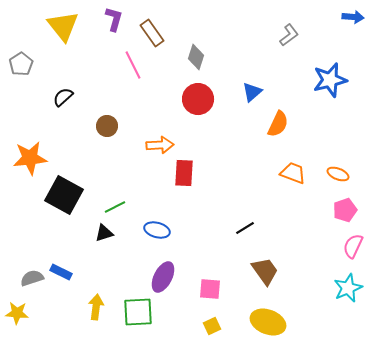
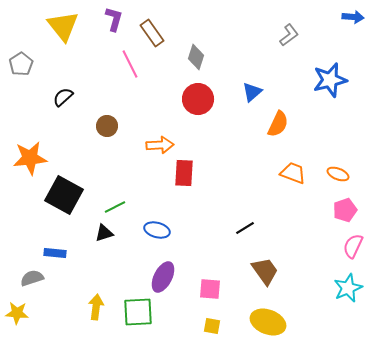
pink line: moved 3 px left, 1 px up
blue rectangle: moved 6 px left, 19 px up; rotated 20 degrees counterclockwise
yellow square: rotated 36 degrees clockwise
